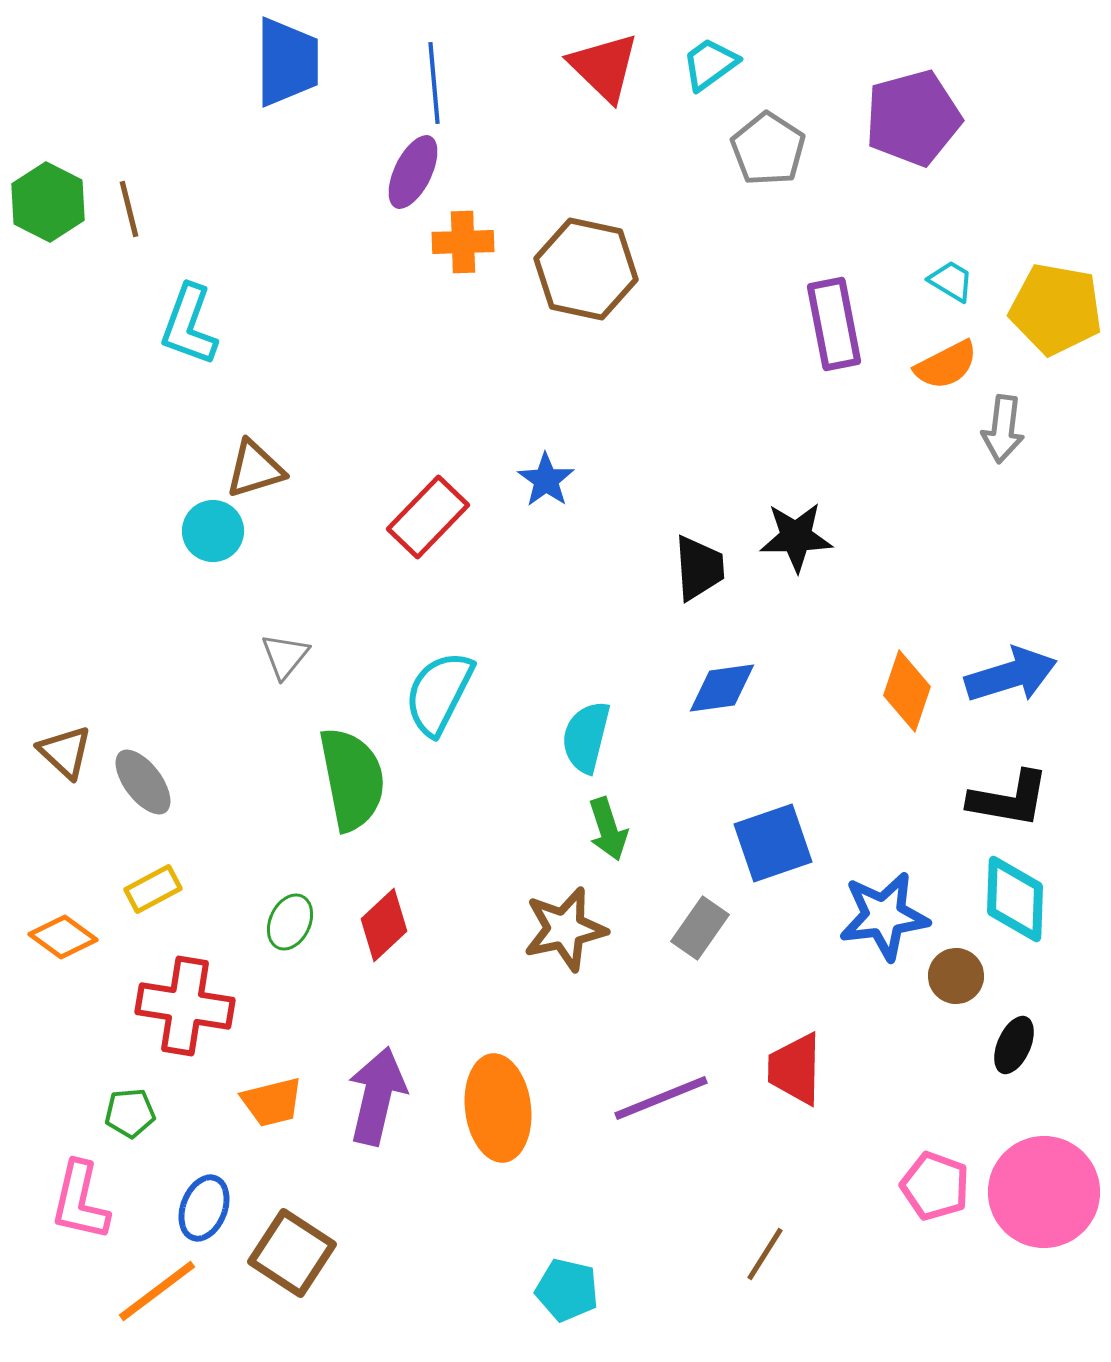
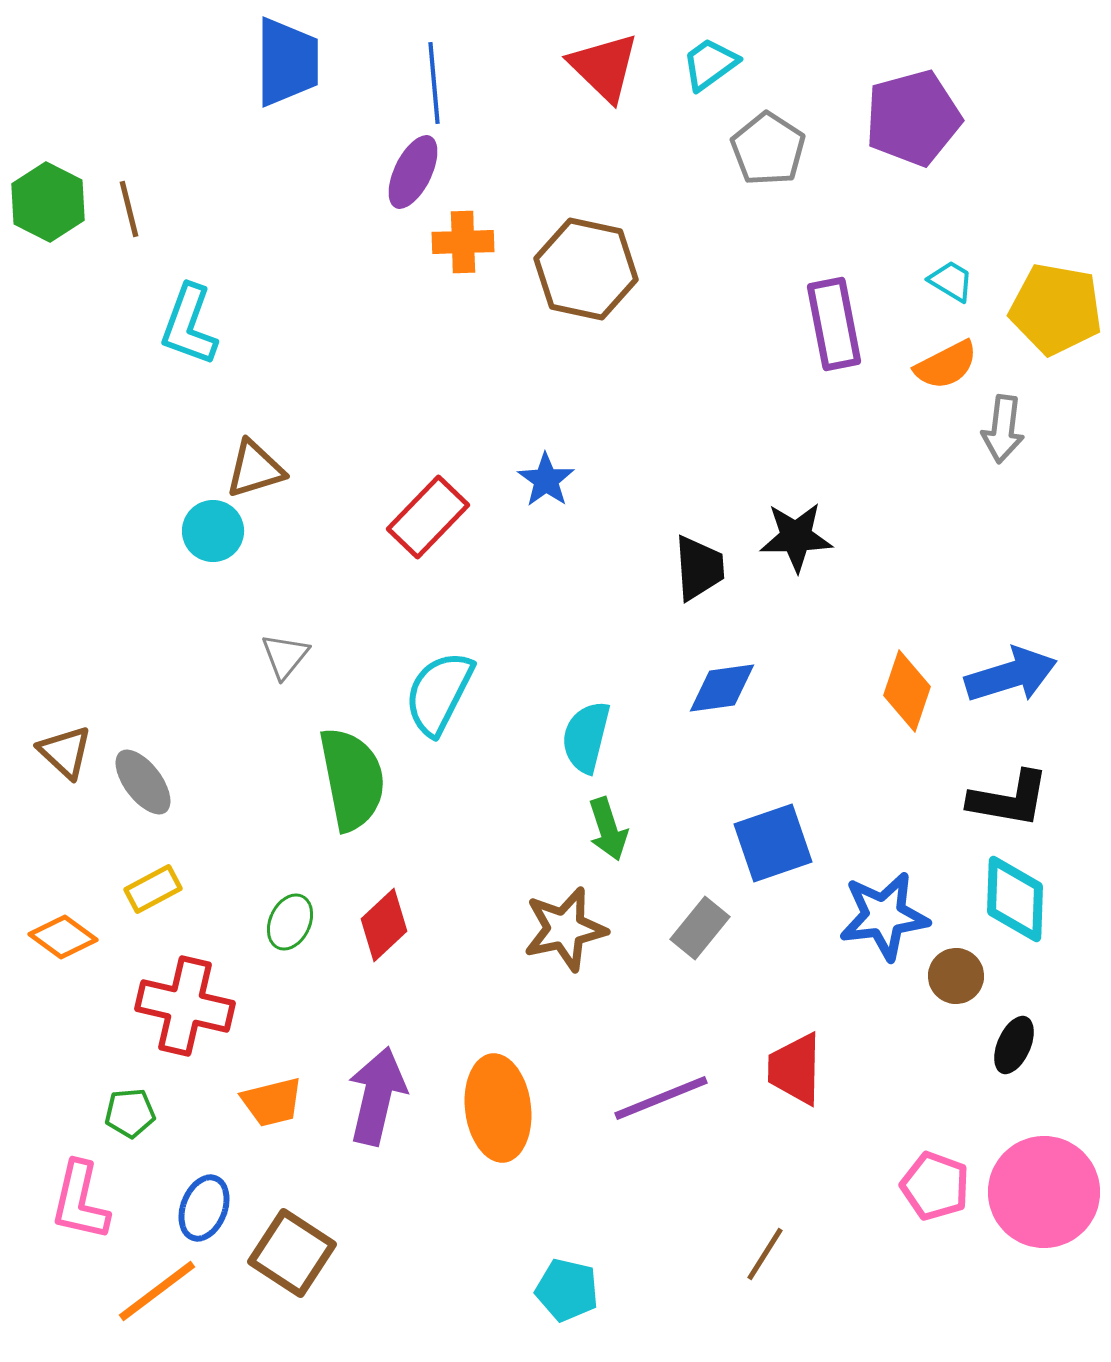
gray rectangle at (700, 928): rotated 4 degrees clockwise
red cross at (185, 1006): rotated 4 degrees clockwise
